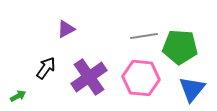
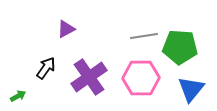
pink hexagon: rotated 6 degrees counterclockwise
blue triangle: moved 1 px left
